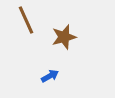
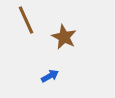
brown star: rotated 30 degrees counterclockwise
